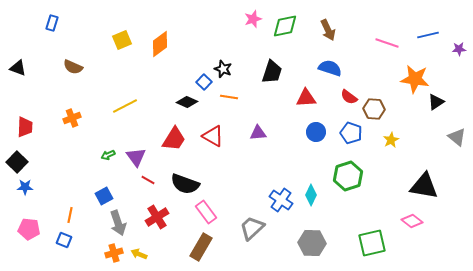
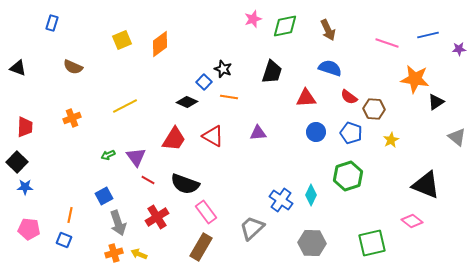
black triangle at (424, 186): moved 2 px right, 1 px up; rotated 12 degrees clockwise
